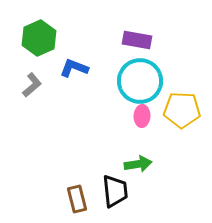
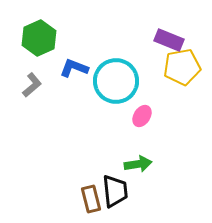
purple rectangle: moved 32 px right; rotated 12 degrees clockwise
cyan circle: moved 24 px left
yellow pentagon: moved 43 px up; rotated 12 degrees counterclockwise
pink ellipse: rotated 30 degrees clockwise
brown rectangle: moved 14 px right
